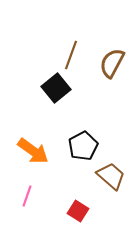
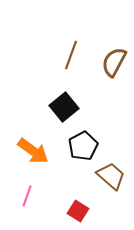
brown semicircle: moved 2 px right, 1 px up
black square: moved 8 px right, 19 px down
